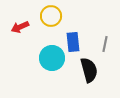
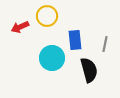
yellow circle: moved 4 px left
blue rectangle: moved 2 px right, 2 px up
